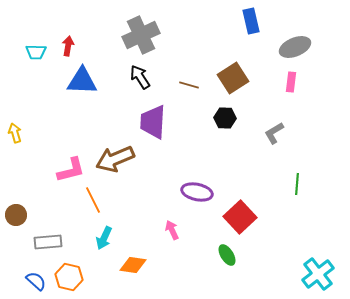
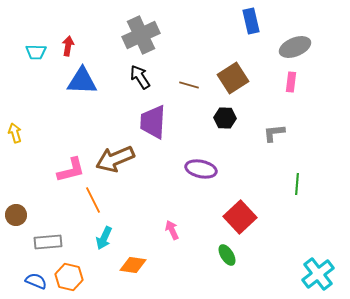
gray L-shape: rotated 25 degrees clockwise
purple ellipse: moved 4 px right, 23 px up
blue semicircle: rotated 20 degrees counterclockwise
